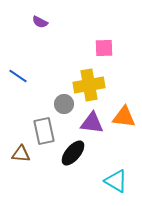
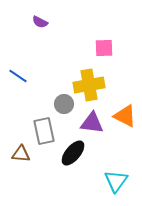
orange triangle: moved 1 px right, 1 px up; rotated 20 degrees clockwise
cyan triangle: rotated 35 degrees clockwise
